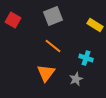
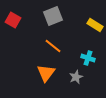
cyan cross: moved 2 px right
gray star: moved 2 px up
